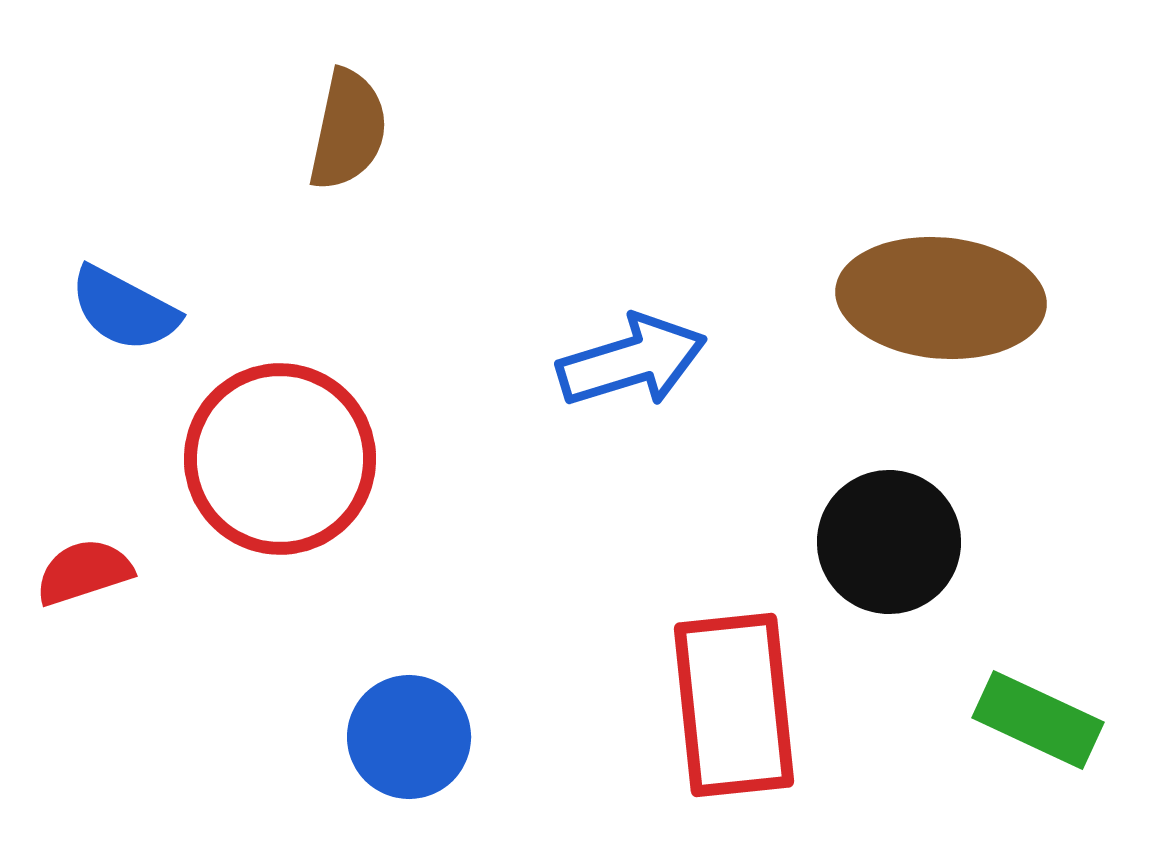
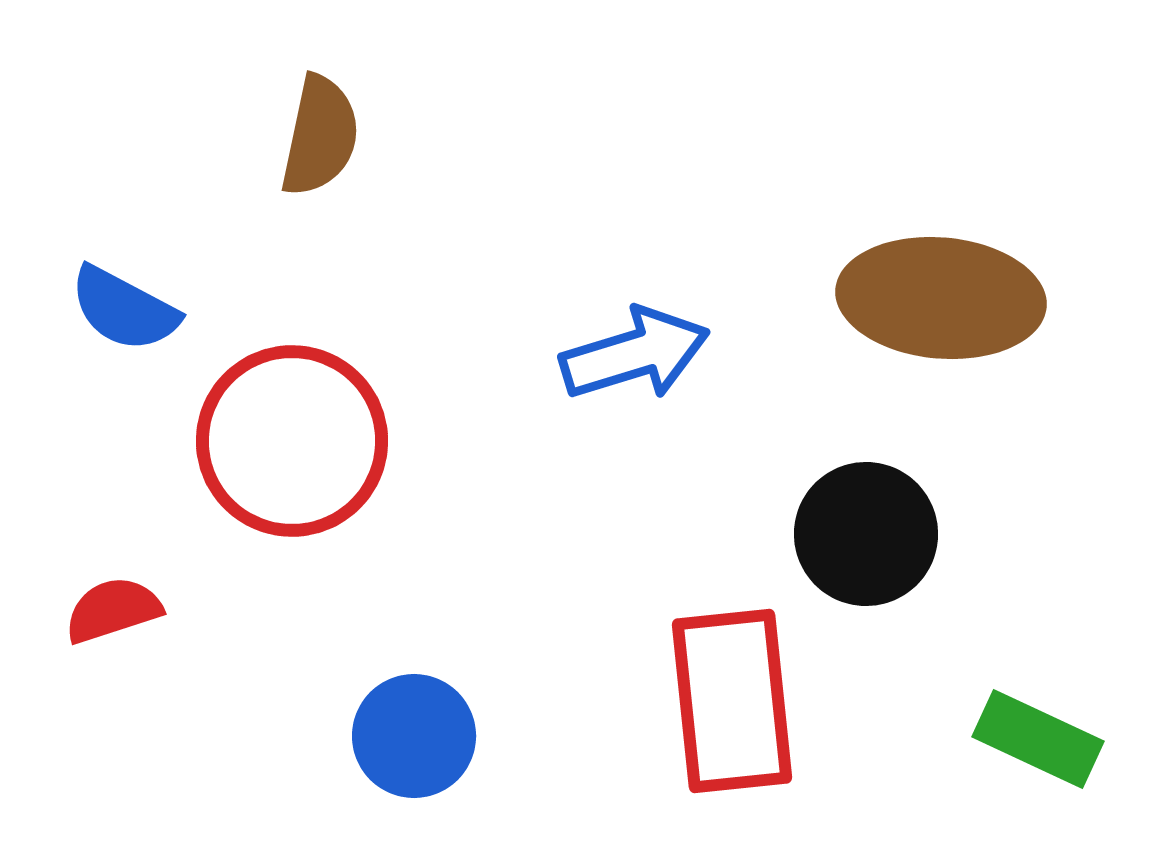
brown semicircle: moved 28 px left, 6 px down
blue arrow: moved 3 px right, 7 px up
red circle: moved 12 px right, 18 px up
black circle: moved 23 px left, 8 px up
red semicircle: moved 29 px right, 38 px down
red rectangle: moved 2 px left, 4 px up
green rectangle: moved 19 px down
blue circle: moved 5 px right, 1 px up
